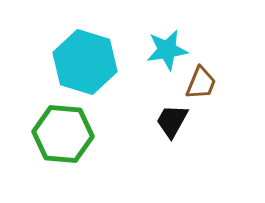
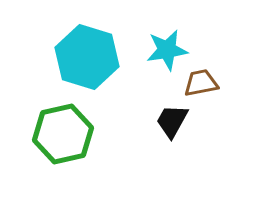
cyan hexagon: moved 2 px right, 5 px up
brown trapezoid: rotated 123 degrees counterclockwise
green hexagon: rotated 18 degrees counterclockwise
